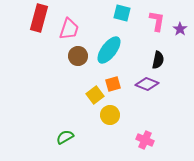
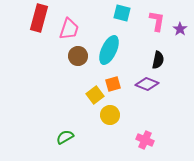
cyan ellipse: rotated 12 degrees counterclockwise
